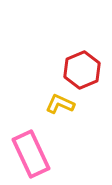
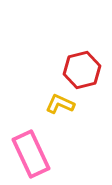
red hexagon: rotated 9 degrees clockwise
